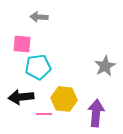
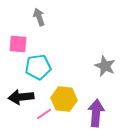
gray arrow: rotated 66 degrees clockwise
pink square: moved 4 px left
gray star: rotated 20 degrees counterclockwise
pink line: rotated 35 degrees counterclockwise
